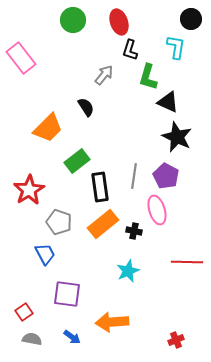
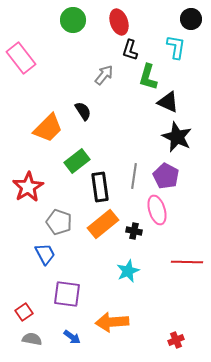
black semicircle: moved 3 px left, 4 px down
red star: moved 1 px left, 3 px up
